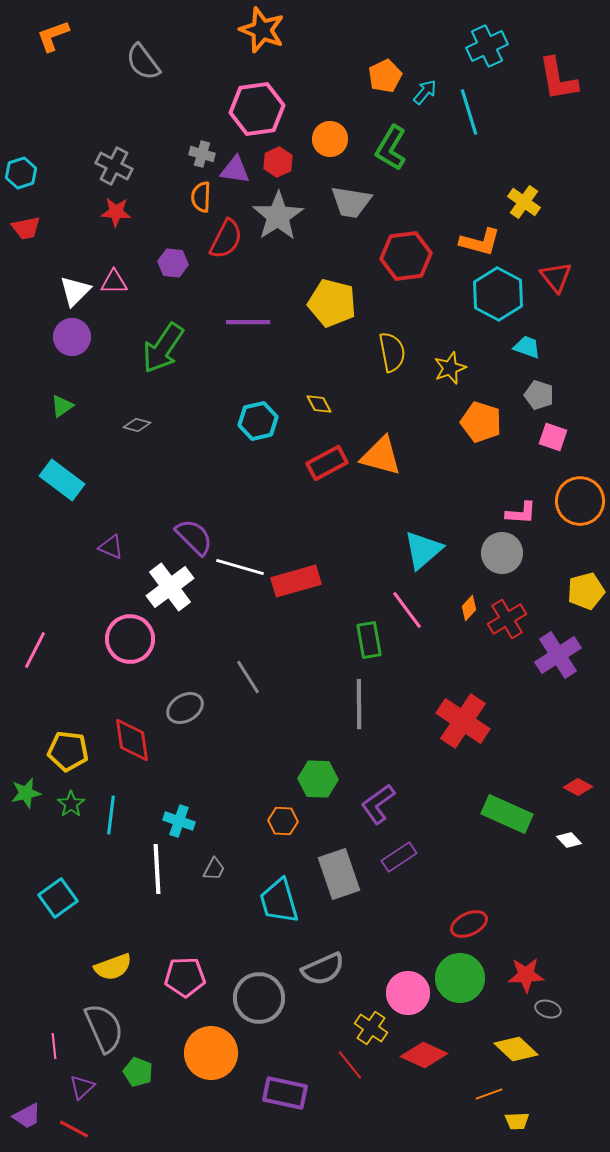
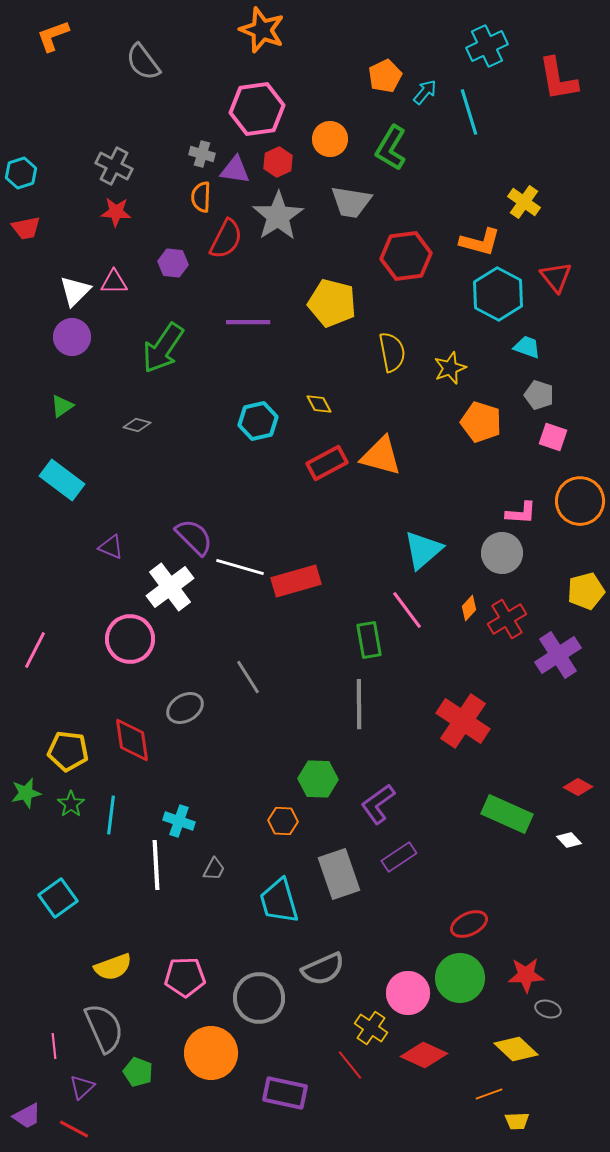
white line at (157, 869): moved 1 px left, 4 px up
